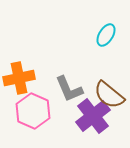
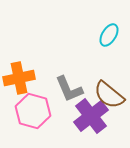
cyan ellipse: moved 3 px right
pink hexagon: rotated 8 degrees counterclockwise
purple cross: moved 2 px left
